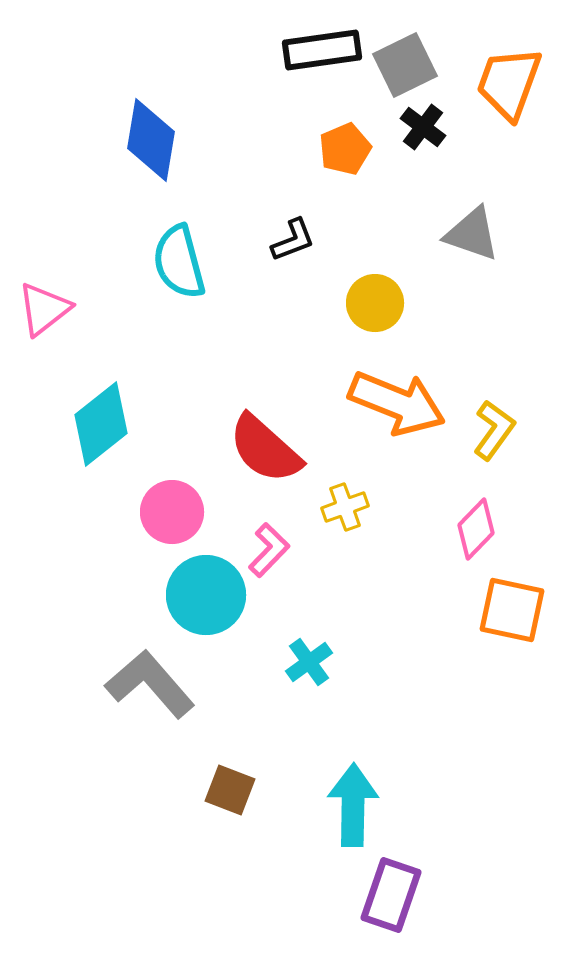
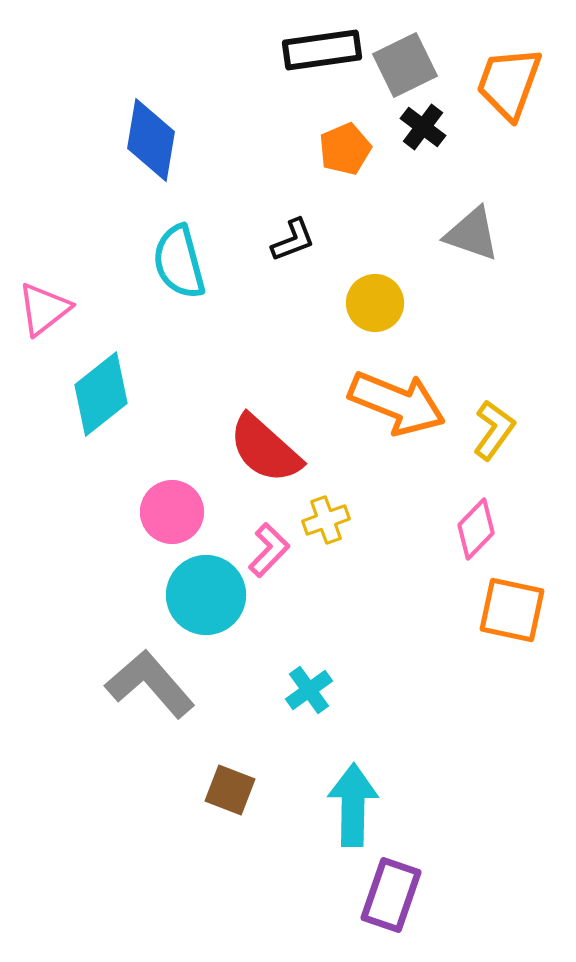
cyan diamond: moved 30 px up
yellow cross: moved 19 px left, 13 px down
cyan cross: moved 28 px down
